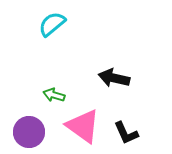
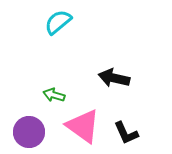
cyan semicircle: moved 6 px right, 2 px up
